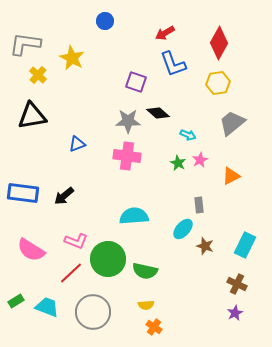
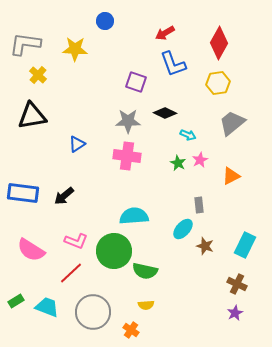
yellow star: moved 3 px right, 9 px up; rotated 25 degrees counterclockwise
black diamond: moved 7 px right; rotated 15 degrees counterclockwise
blue triangle: rotated 12 degrees counterclockwise
green circle: moved 6 px right, 8 px up
orange cross: moved 23 px left, 3 px down
